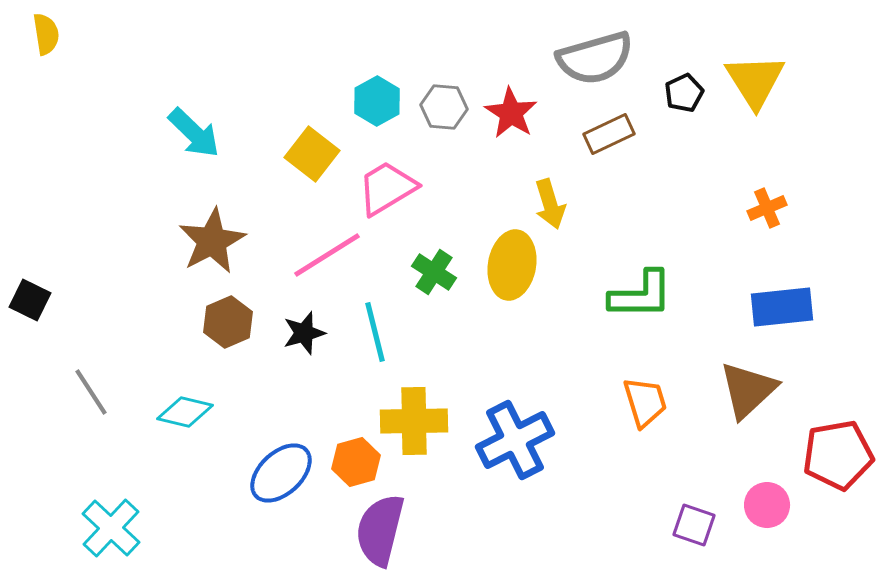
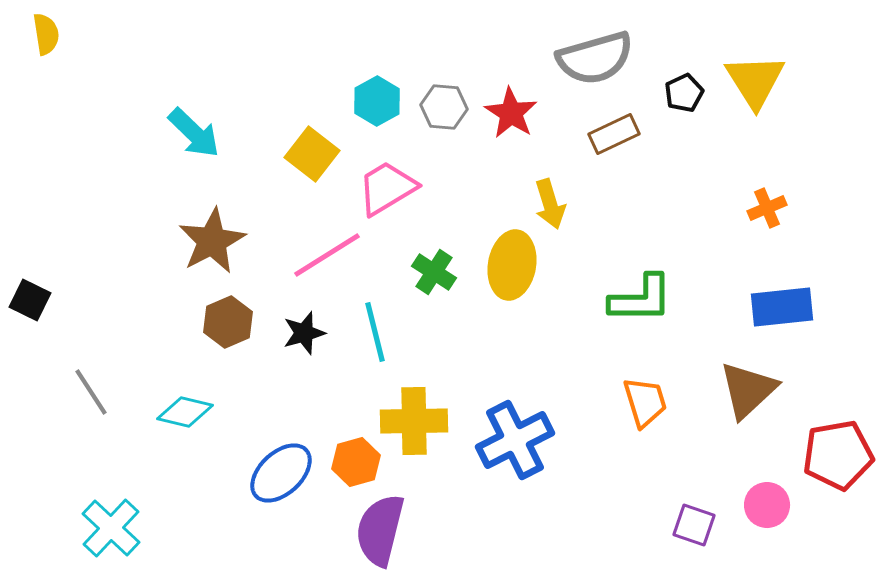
brown rectangle: moved 5 px right
green L-shape: moved 4 px down
